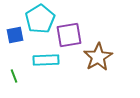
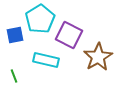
purple square: rotated 36 degrees clockwise
cyan rectangle: rotated 15 degrees clockwise
